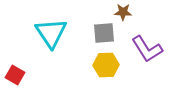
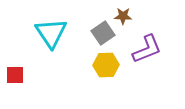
brown star: moved 4 px down
gray square: moved 1 px left; rotated 30 degrees counterclockwise
purple L-shape: rotated 80 degrees counterclockwise
red square: rotated 30 degrees counterclockwise
